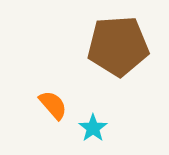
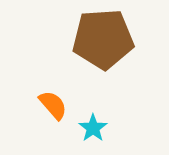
brown pentagon: moved 15 px left, 7 px up
